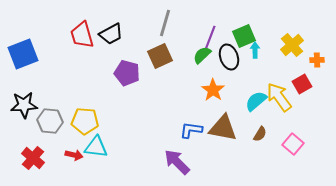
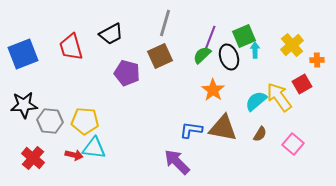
red trapezoid: moved 11 px left, 12 px down
cyan triangle: moved 2 px left, 1 px down
